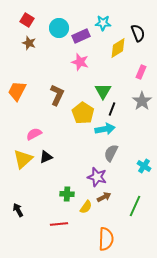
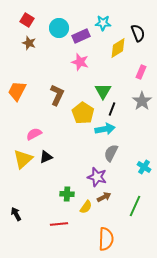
cyan cross: moved 1 px down
black arrow: moved 2 px left, 4 px down
